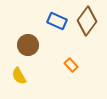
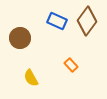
brown circle: moved 8 px left, 7 px up
yellow semicircle: moved 12 px right, 2 px down
